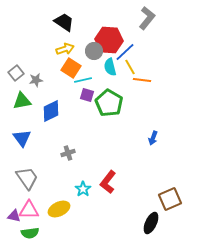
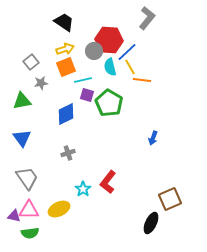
blue line: moved 2 px right
orange square: moved 5 px left, 1 px up; rotated 36 degrees clockwise
gray square: moved 15 px right, 11 px up
gray star: moved 5 px right, 3 px down
blue diamond: moved 15 px right, 3 px down
